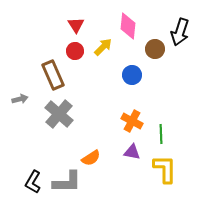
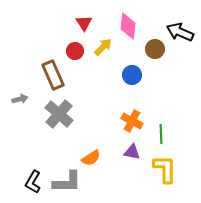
red triangle: moved 8 px right, 2 px up
black arrow: rotated 96 degrees clockwise
